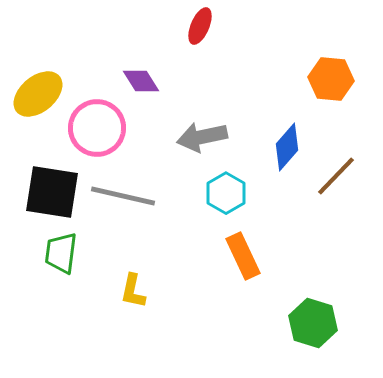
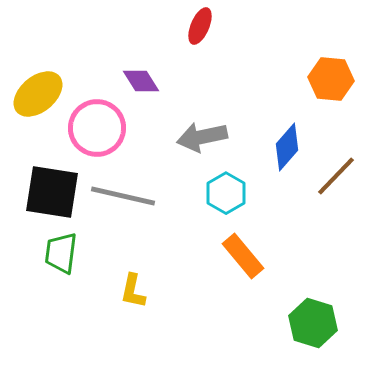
orange rectangle: rotated 15 degrees counterclockwise
